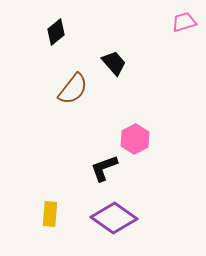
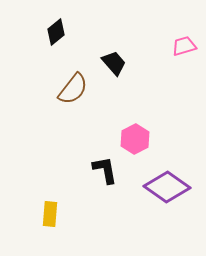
pink trapezoid: moved 24 px down
black L-shape: moved 1 px right, 2 px down; rotated 100 degrees clockwise
purple diamond: moved 53 px right, 31 px up
